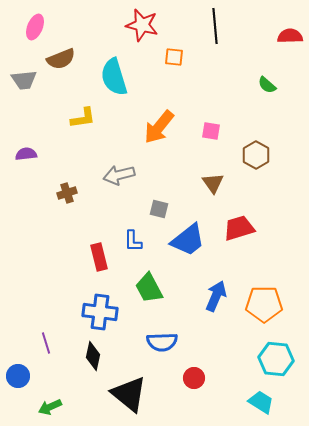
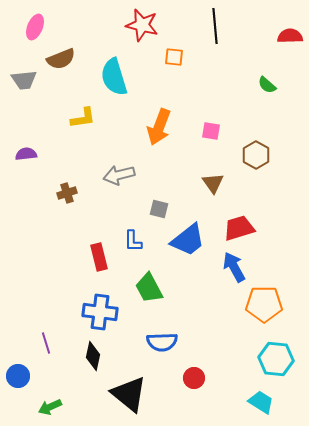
orange arrow: rotated 18 degrees counterclockwise
blue arrow: moved 18 px right, 29 px up; rotated 52 degrees counterclockwise
